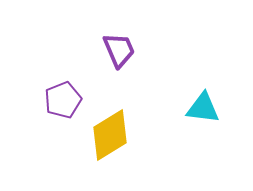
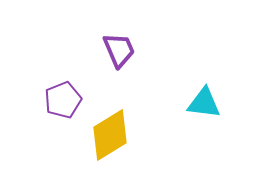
cyan triangle: moved 1 px right, 5 px up
